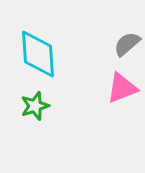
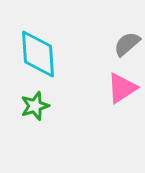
pink triangle: rotated 12 degrees counterclockwise
